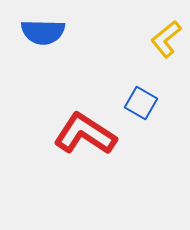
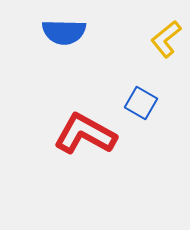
blue semicircle: moved 21 px right
red L-shape: rotated 4 degrees counterclockwise
